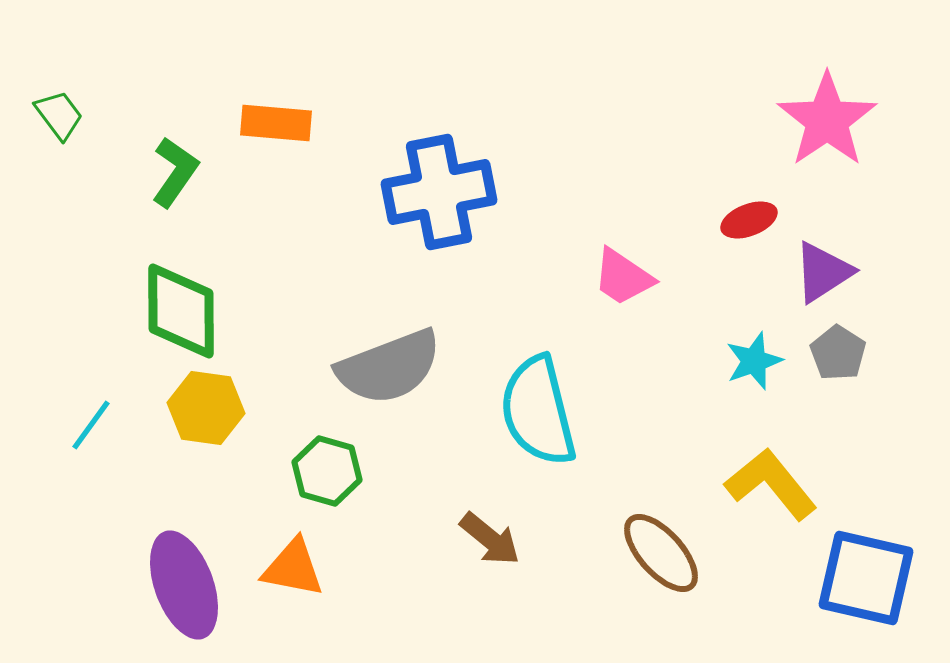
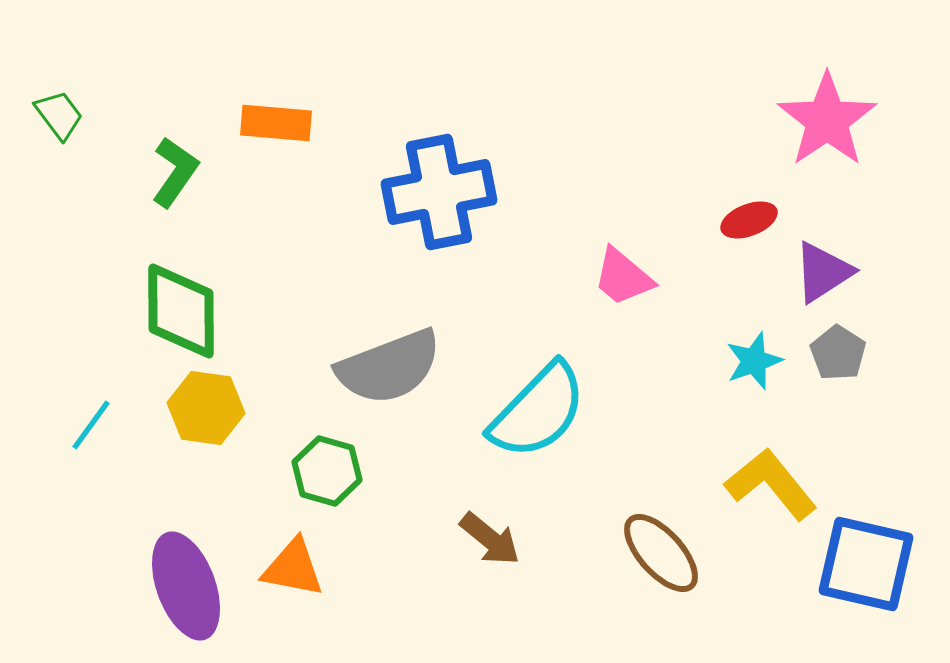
pink trapezoid: rotated 6 degrees clockwise
cyan semicircle: rotated 122 degrees counterclockwise
blue square: moved 14 px up
purple ellipse: moved 2 px right, 1 px down
